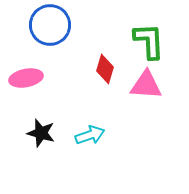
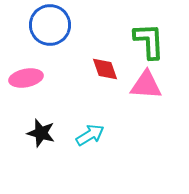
red diamond: rotated 36 degrees counterclockwise
cyan arrow: rotated 12 degrees counterclockwise
